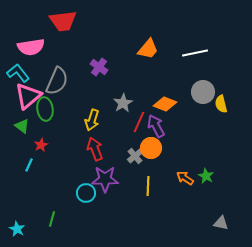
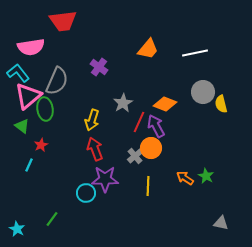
green line: rotated 21 degrees clockwise
